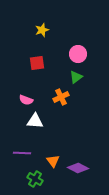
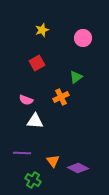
pink circle: moved 5 px right, 16 px up
red square: rotated 21 degrees counterclockwise
green cross: moved 2 px left, 1 px down
